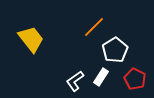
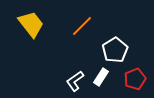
orange line: moved 12 px left, 1 px up
yellow trapezoid: moved 15 px up
red pentagon: rotated 25 degrees clockwise
